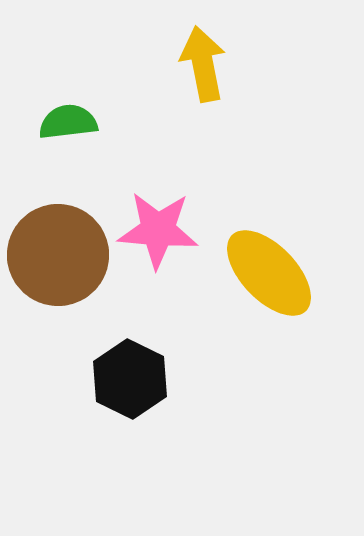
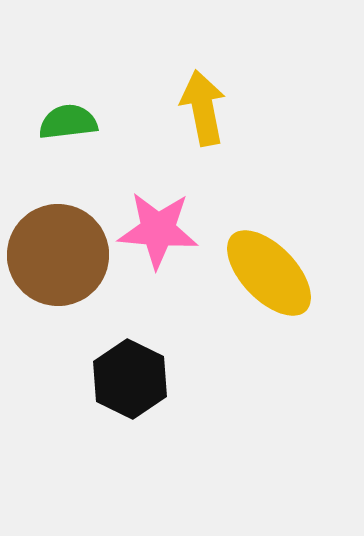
yellow arrow: moved 44 px down
